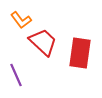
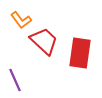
red trapezoid: moved 1 px right, 1 px up
purple line: moved 1 px left, 5 px down
